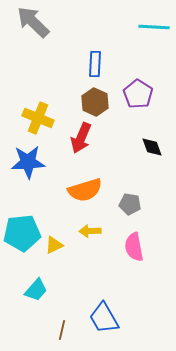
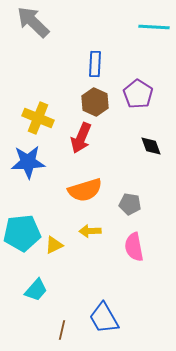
black diamond: moved 1 px left, 1 px up
